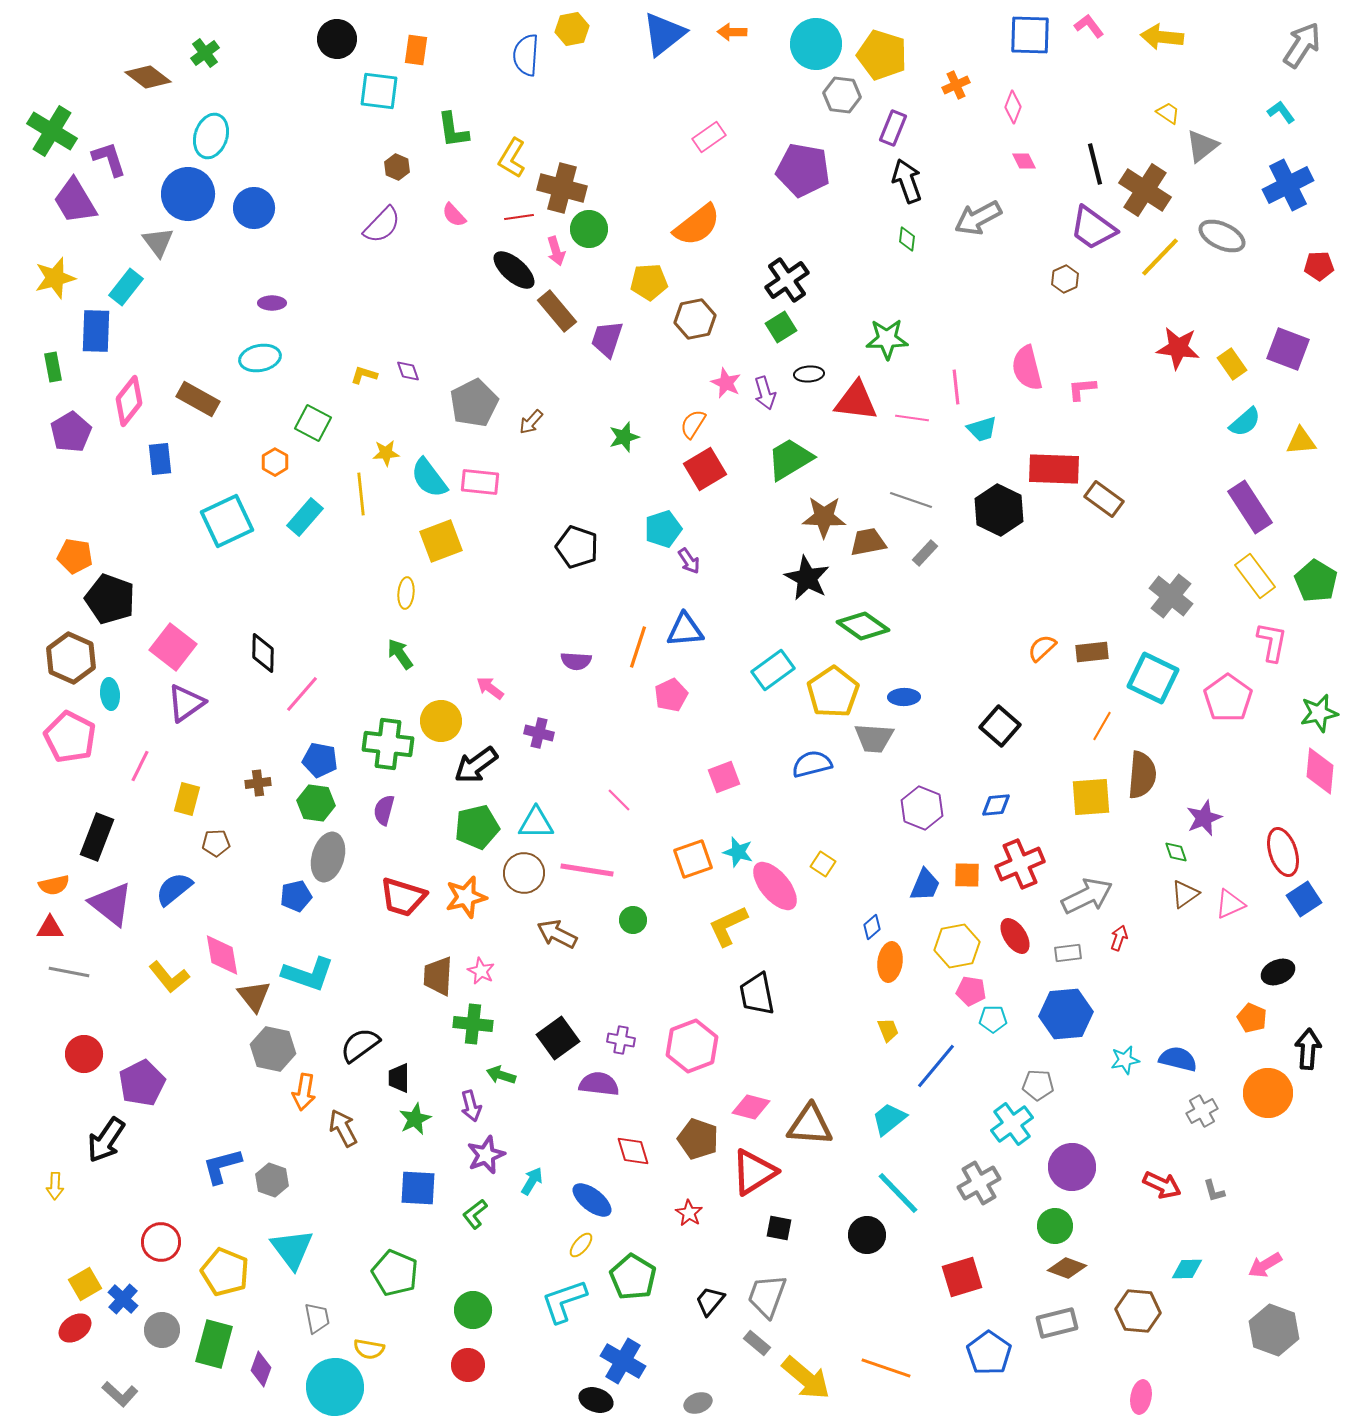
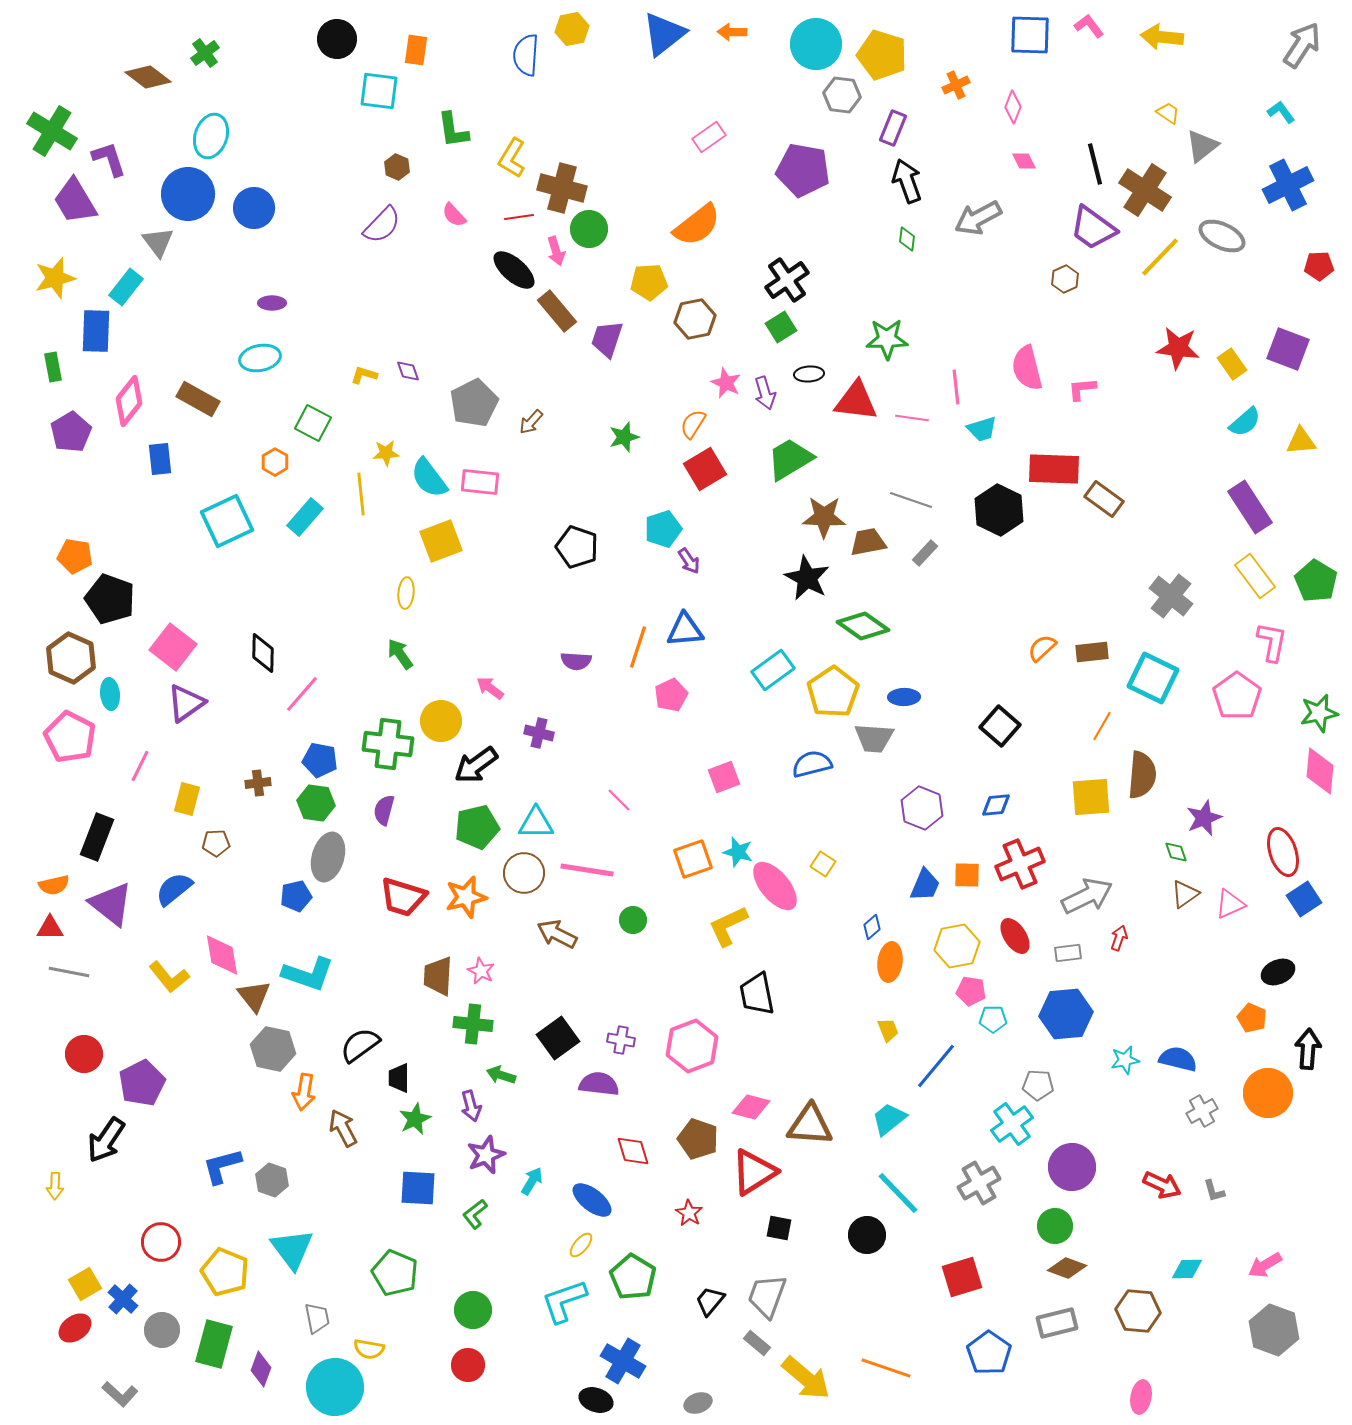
pink pentagon at (1228, 698): moved 9 px right, 2 px up
